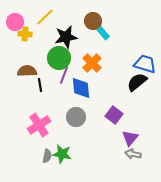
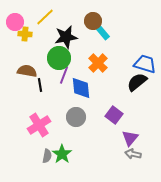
orange cross: moved 6 px right
brown semicircle: rotated 12 degrees clockwise
green star: rotated 24 degrees clockwise
